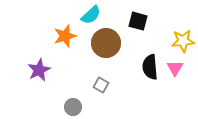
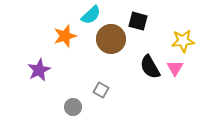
brown circle: moved 5 px right, 4 px up
black semicircle: rotated 25 degrees counterclockwise
gray square: moved 5 px down
